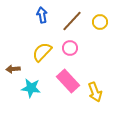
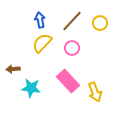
blue arrow: moved 2 px left, 5 px down
yellow circle: moved 1 px down
pink circle: moved 2 px right
yellow semicircle: moved 9 px up
